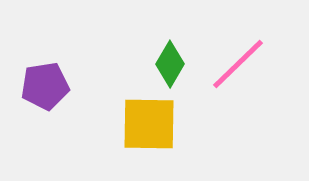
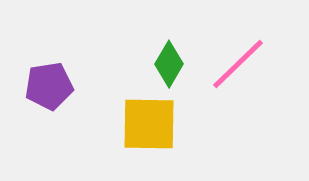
green diamond: moved 1 px left
purple pentagon: moved 4 px right
